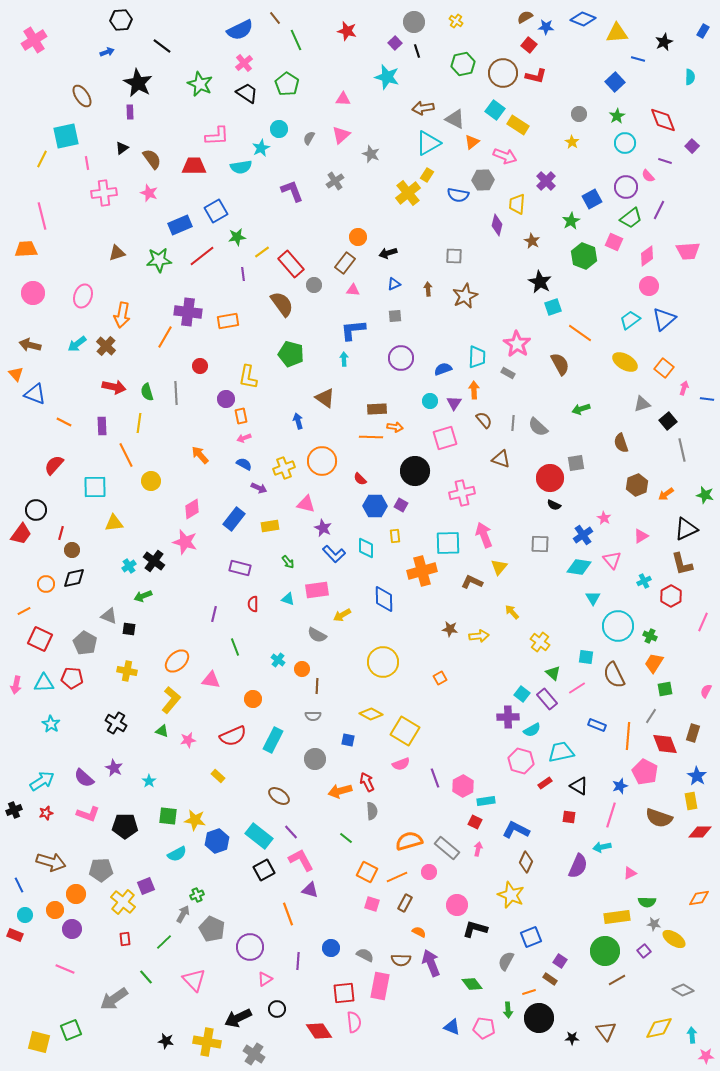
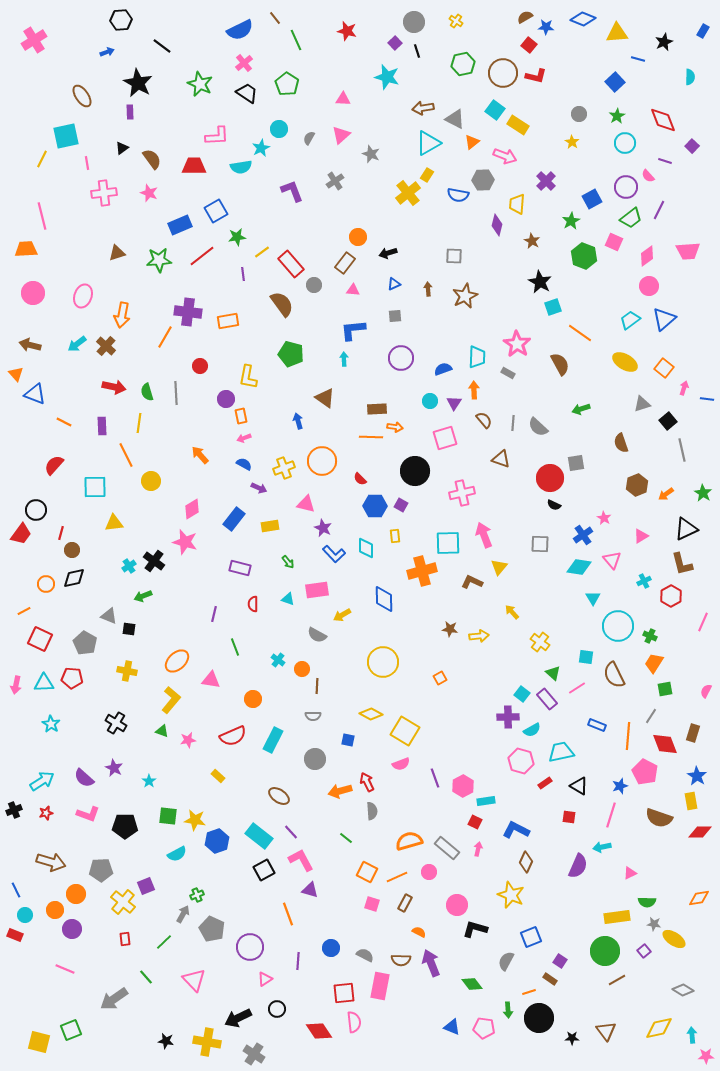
green star at (705, 495): moved 2 px left, 2 px up; rotated 18 degrees clockwise
blue line at (19, 885): moved 3 px left, 5 px down
